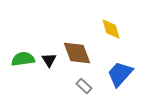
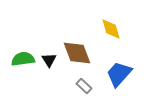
blue trapezoid: moved 1 px left
